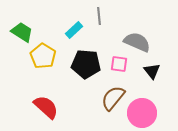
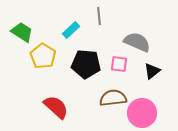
cyan rectangle: moved 3 px left
black triangle: rotated 30 degrees clockwise
brown semicircle: rotated 44 degrees clockwise
red semicircle: moved 10 px right
